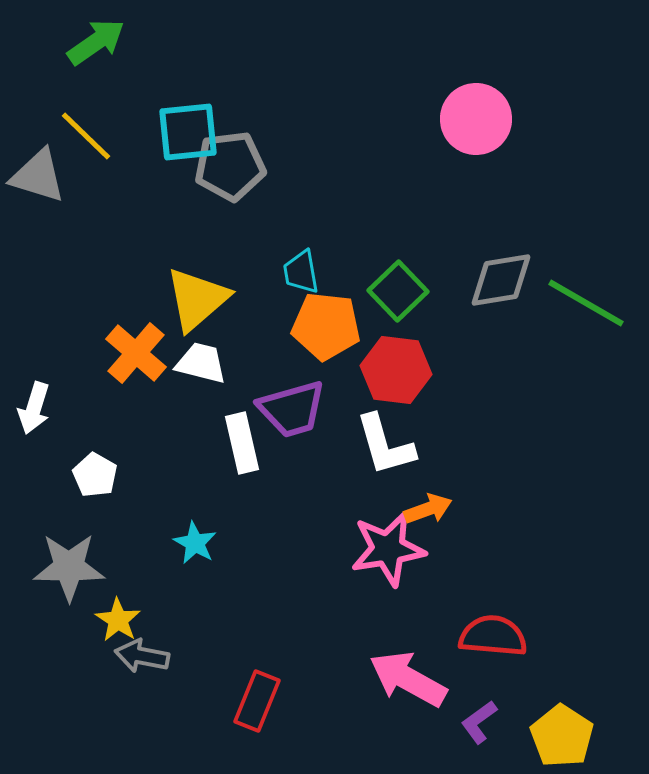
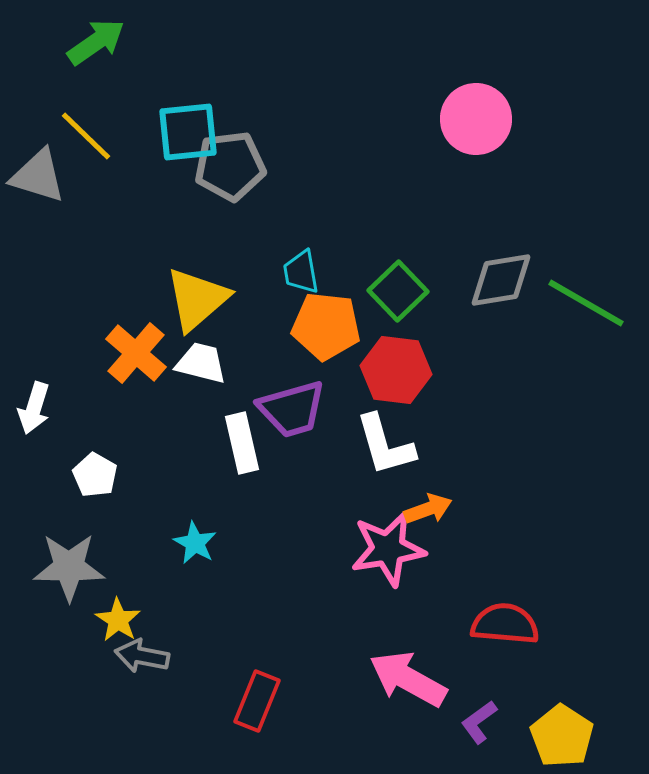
red semicircle: moved 12 px right, 12 px up
